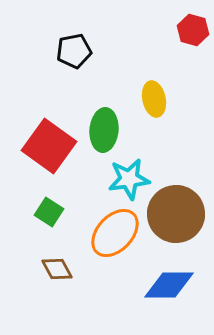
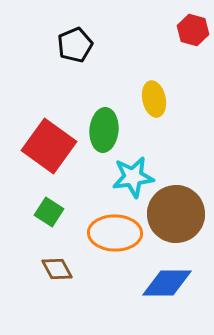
black pentagon: moved 1 px right, 6 px up; rotated 12 degrees counterclockwise
cyan star: moved 4 px right, 2 px up
orange ellipse: rotated 48 degrees clockwise
blue diamond: moved 2 px left, 2 px up
